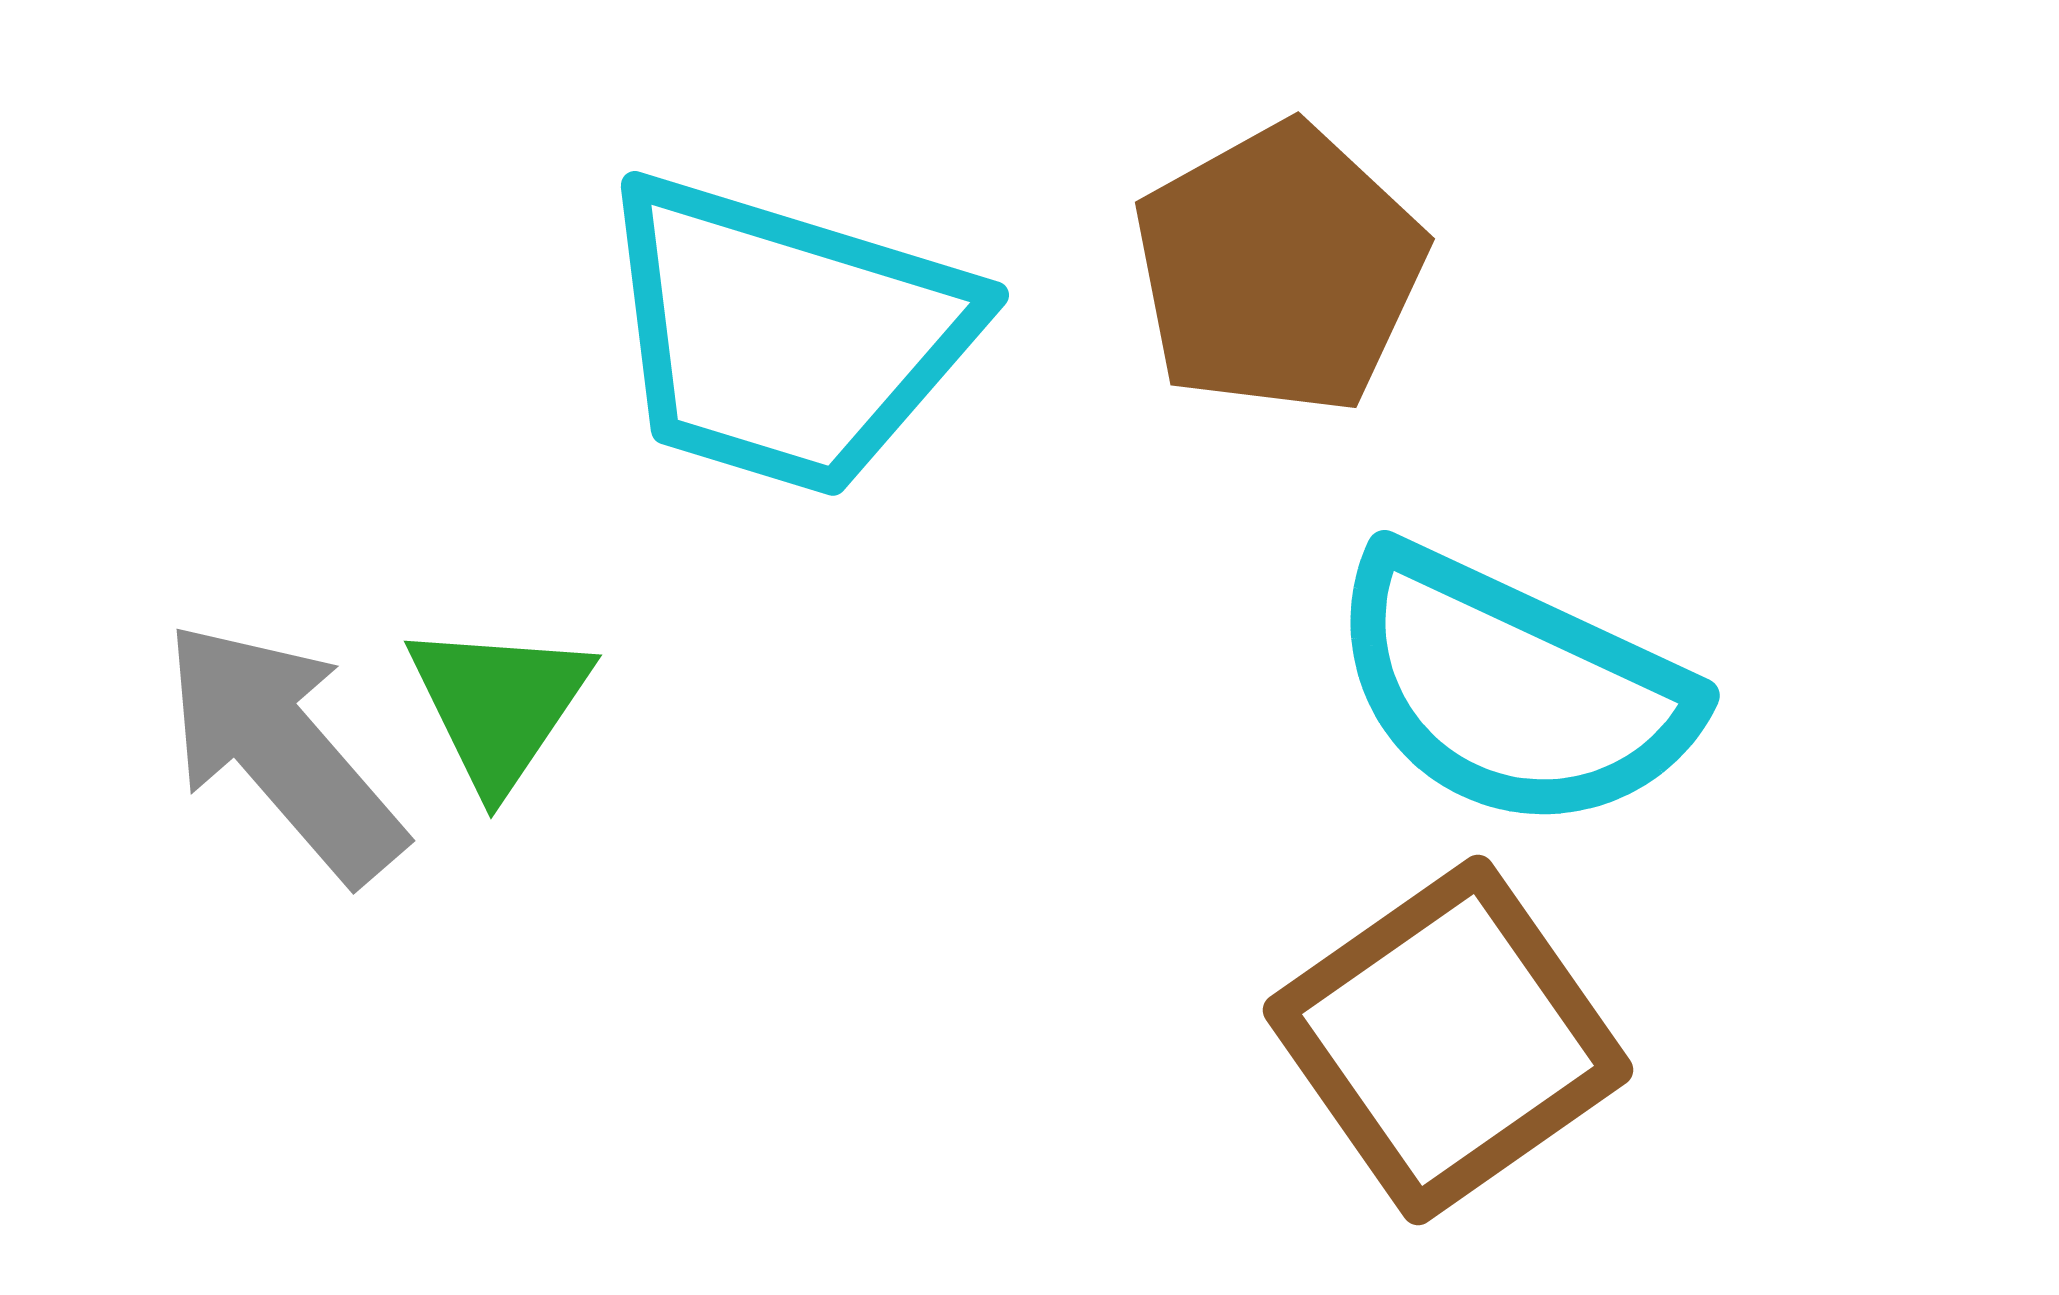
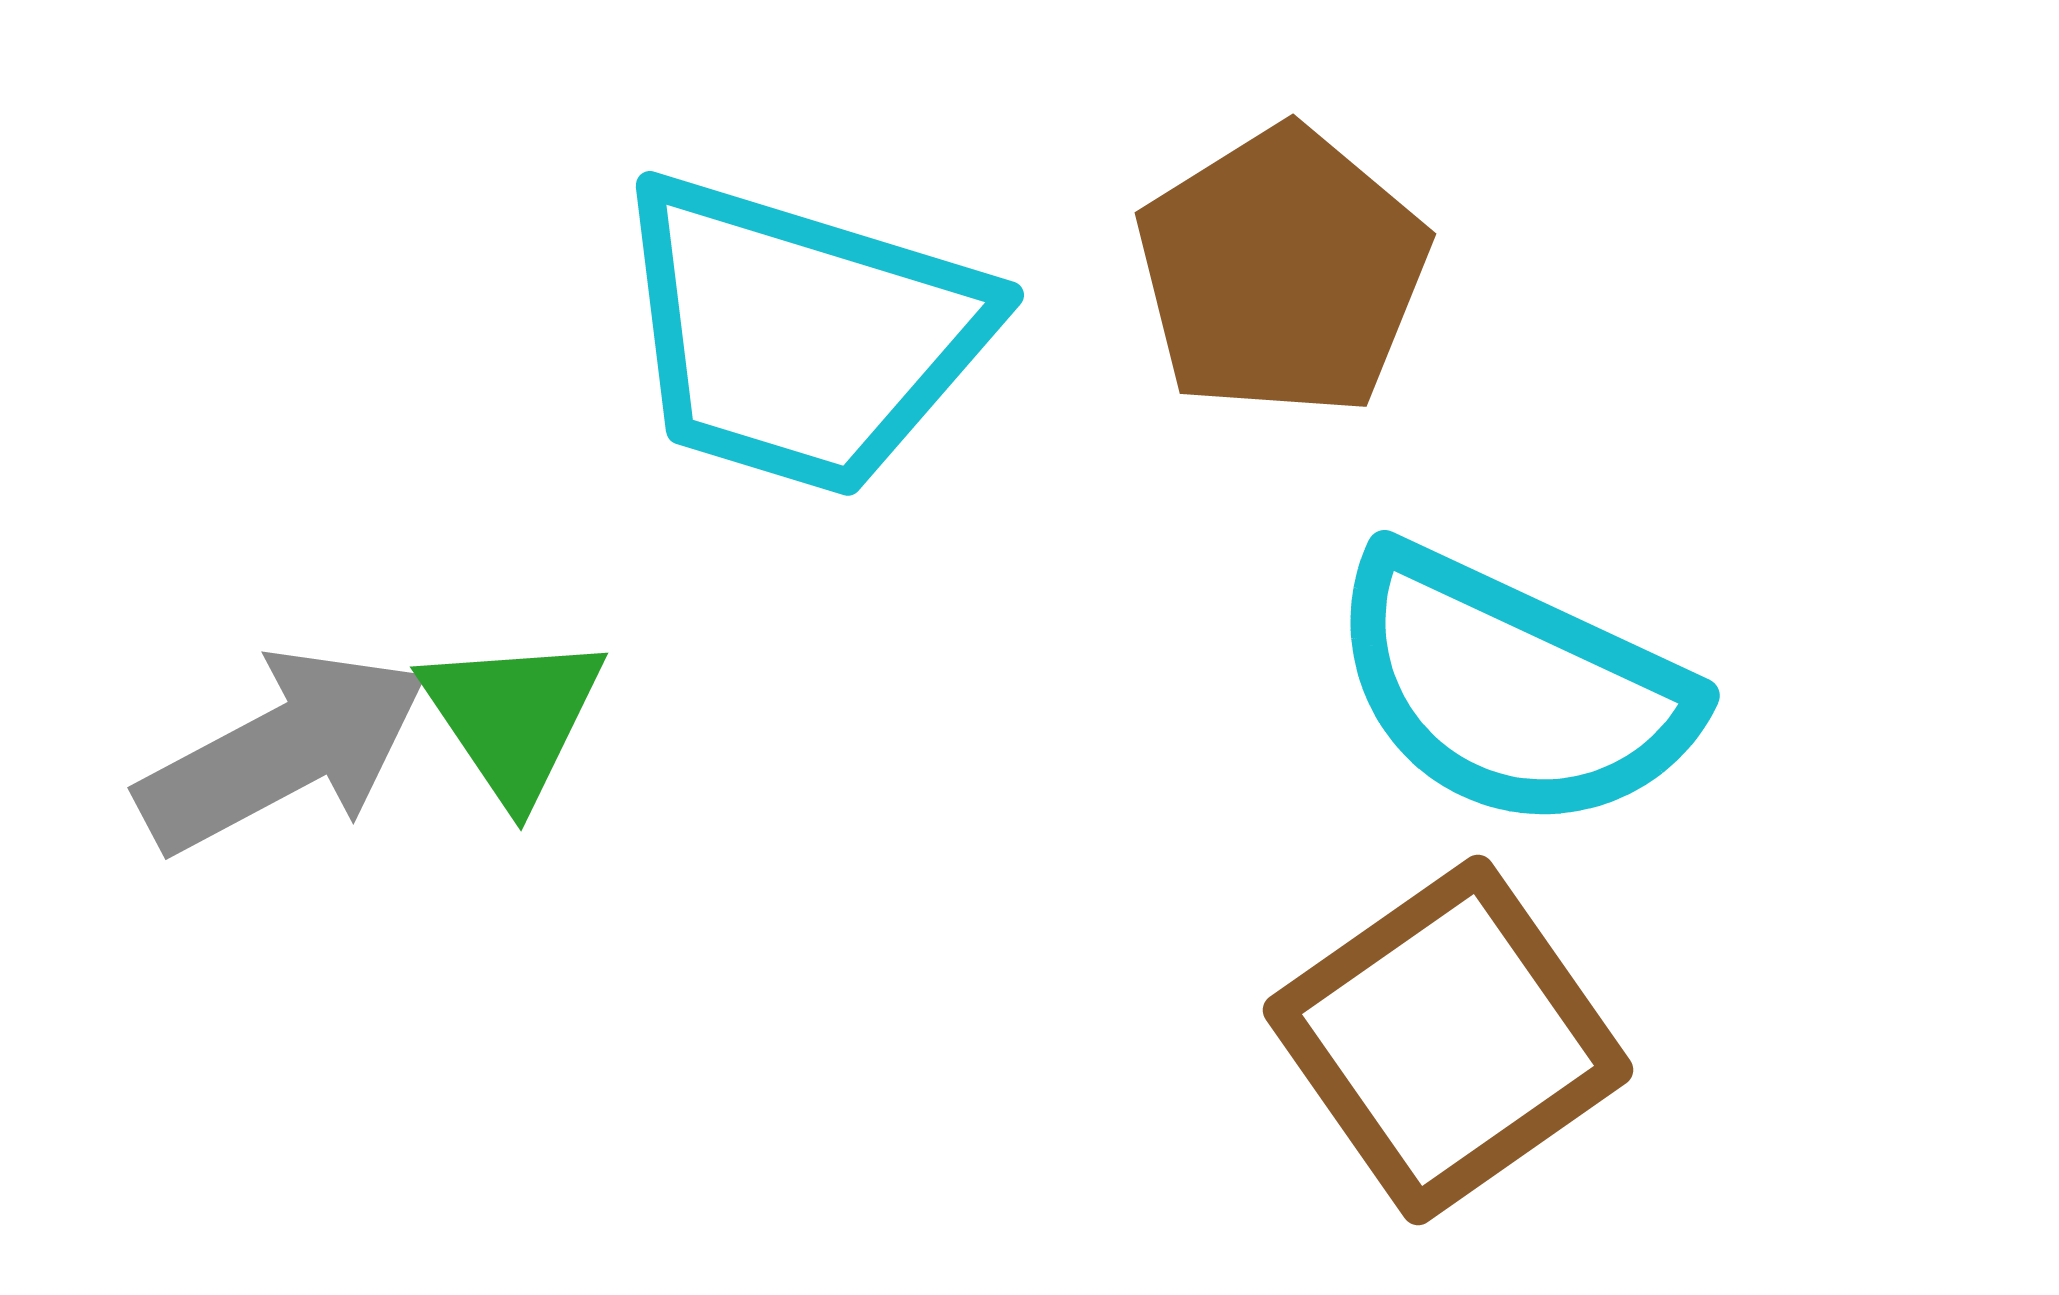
brown pentagon: moved 3 px right, 3 px down; rotated 3 degrees counterclockwise
cyan trapezoid: moved 15 px right
green triangle: moved 14 px right, 12 px down; rotated 8 degrees counterclockwise
gray arrow: rotated 103 degrees clockwise
